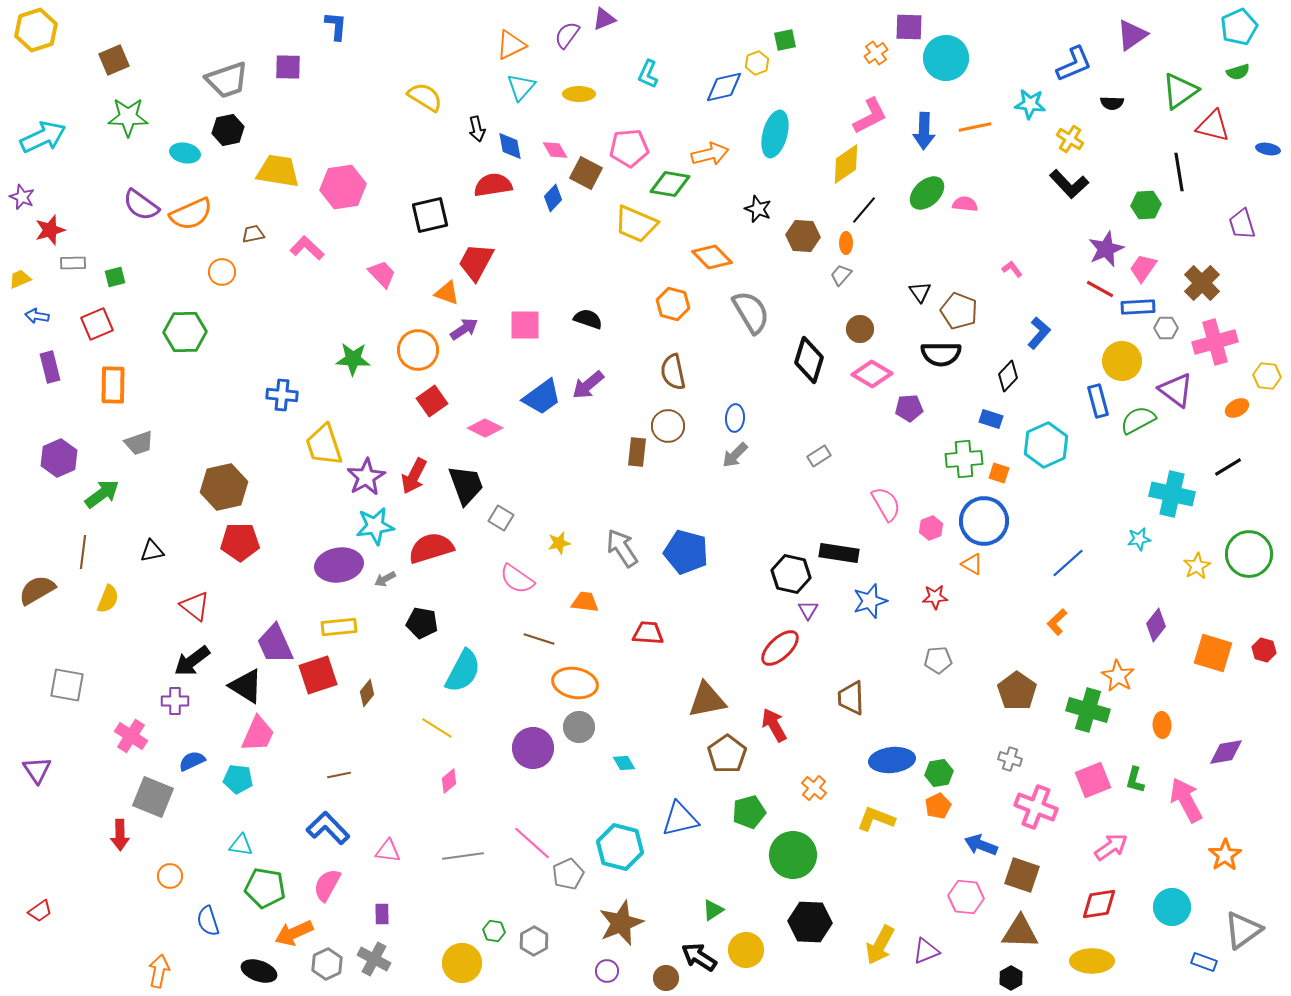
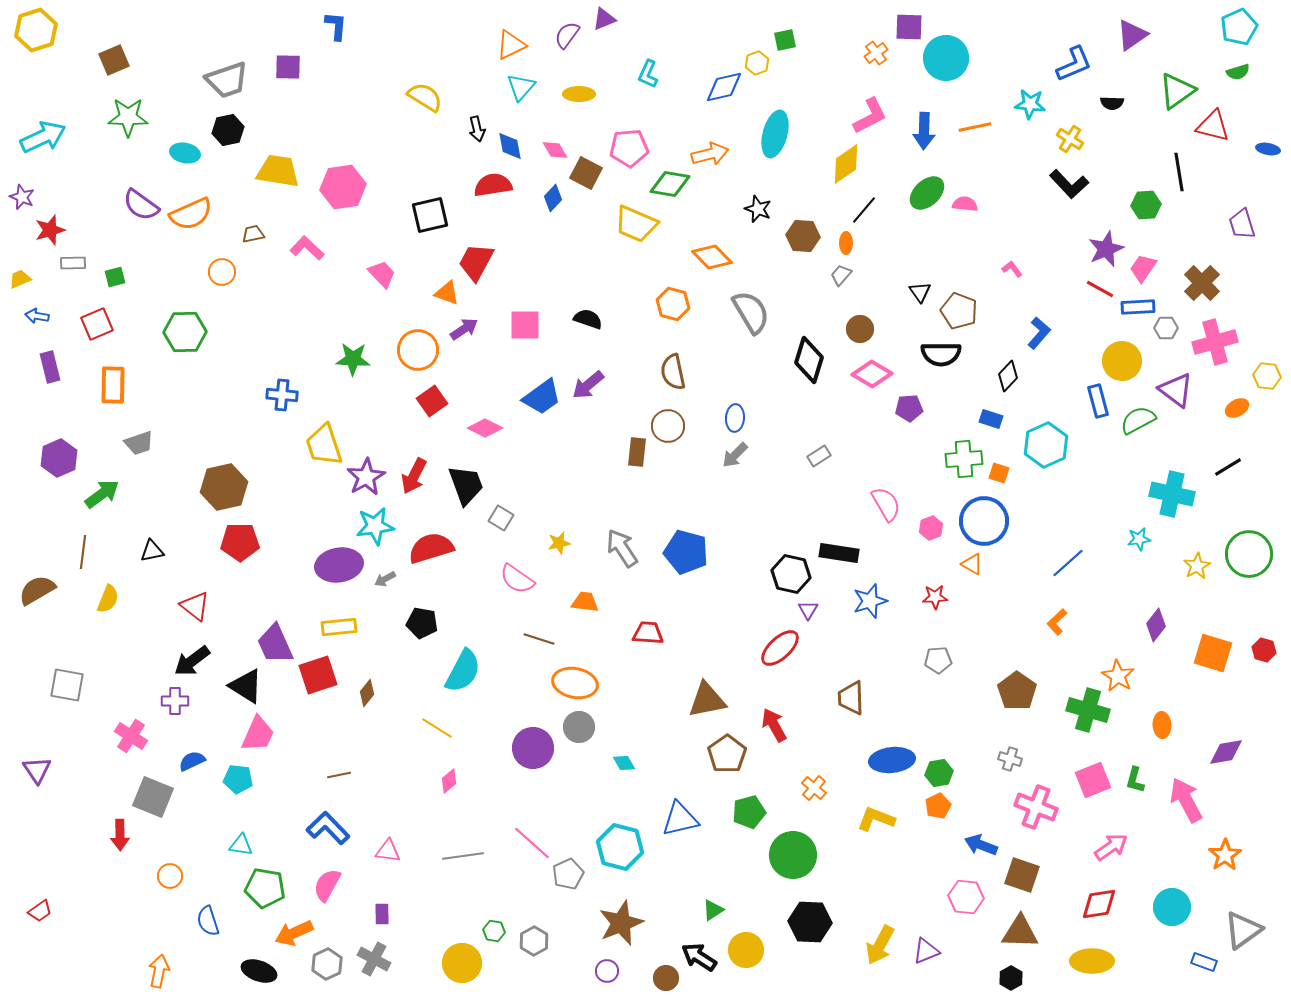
green triangle at (1180, 91): moved 3 px left
